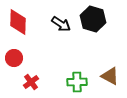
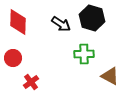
black hexagon: moved 1 px left, 1 px up
red circle: moved 1 px left
green cross: moved 7 px right, 28 px up
